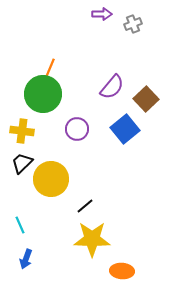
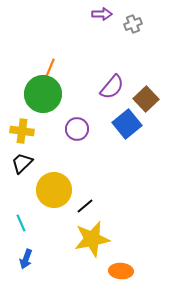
blue square: moved 2 px right, 5 px up
yellow circle: moved 3 px right, 11 px down
cyan line: moved 1 px right, 2 px up
yellow star: rotated 12 degrees counterclockwise
orange ellipse: moved 1 px left
